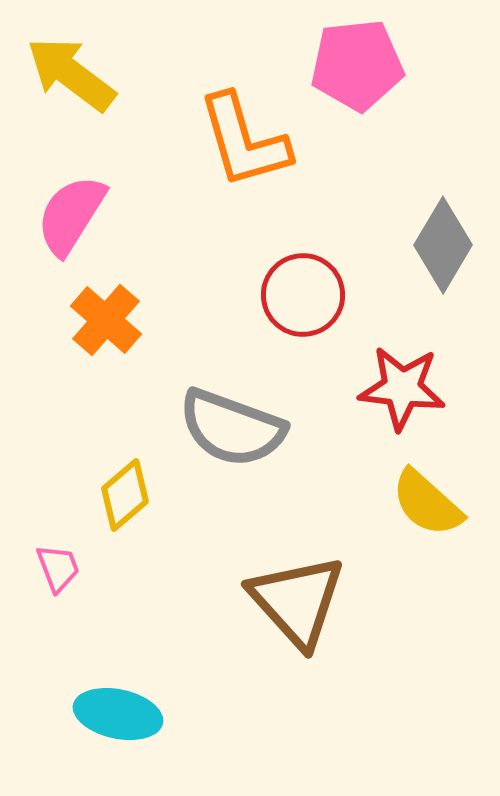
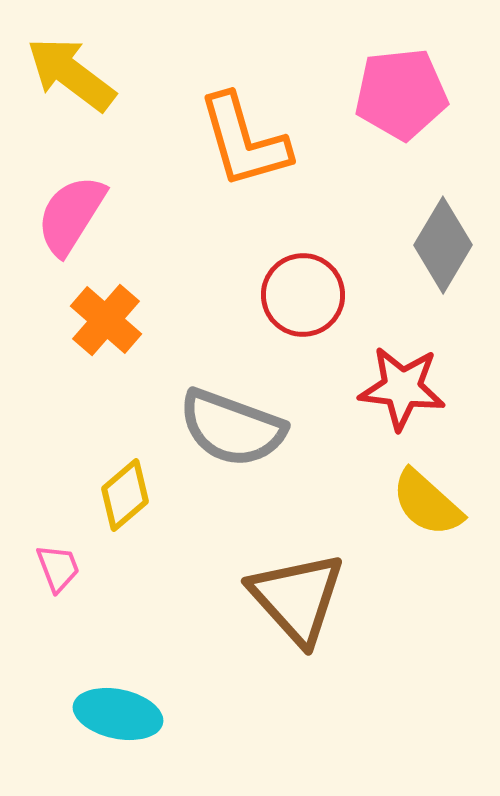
pink pentagon: moved 44 px right, 29 px down
brown triangle: moved 3 px up
